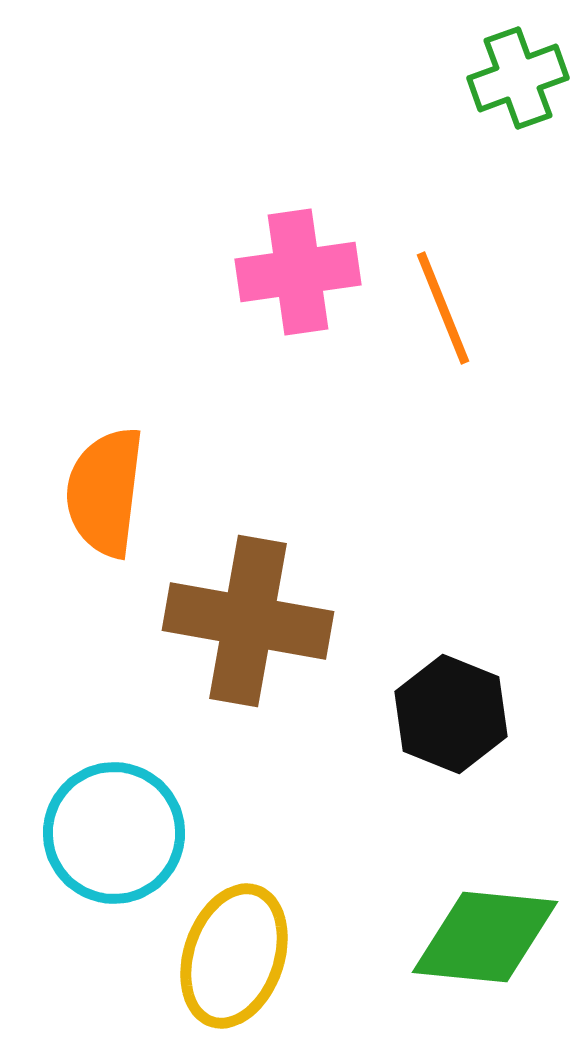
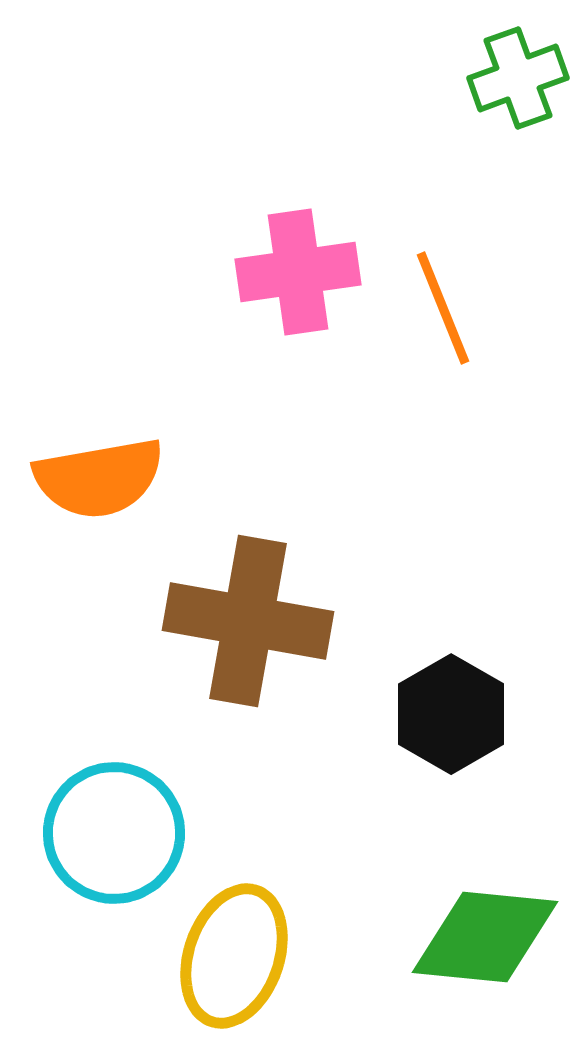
orange semicircle: moved 6 px left, 14 px up; rotated 107 degrees counterclockwise
black hexagon: rotated 8 degrees clockwise
